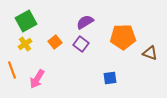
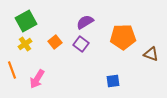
brown triangle: moved 1 px right, 1 px down
blue square: moved 3 px right, 3 px down
